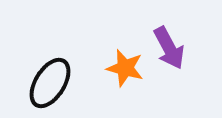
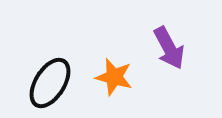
orange star: moved 11 px left, 9 px down
